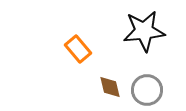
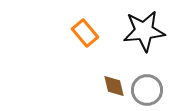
orange rectangle: moved 7 px right, 16 px up
brown diamond: moved 4 px right, 1 px up
